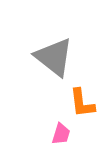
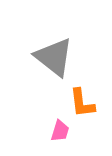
pink trapezoid: moved 1 px left, 3 px up
